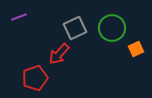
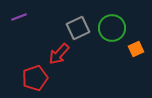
gray square: moved 3 px right
